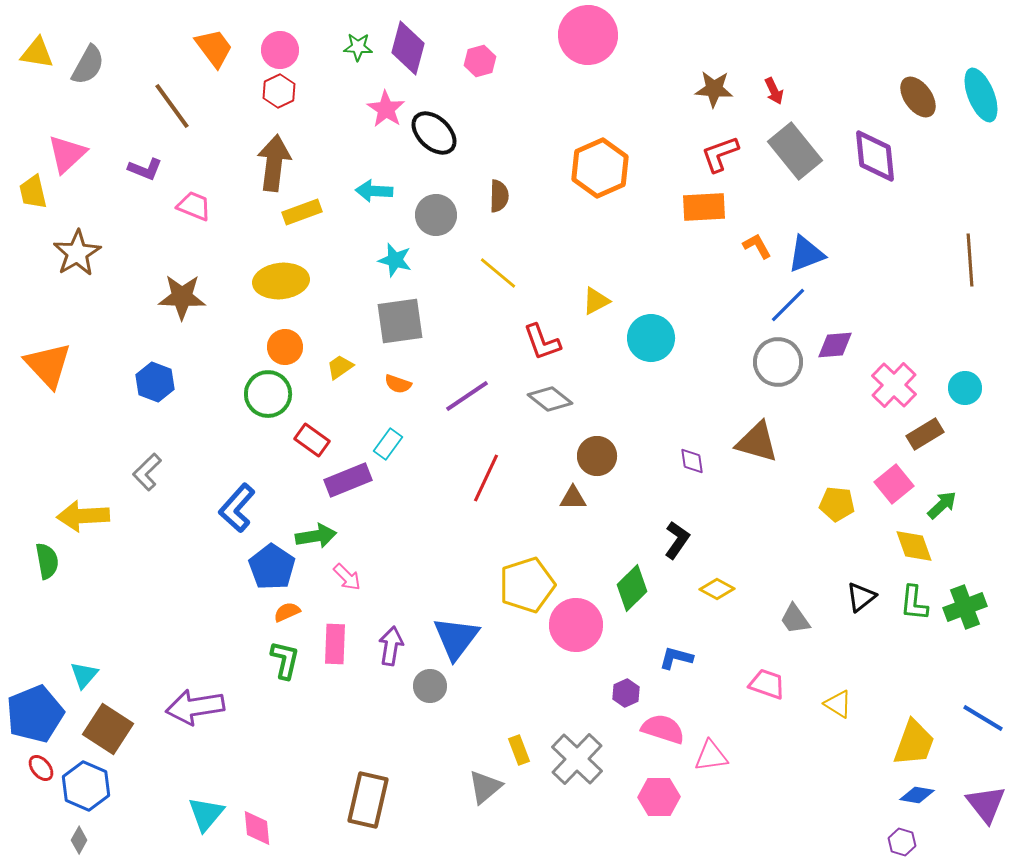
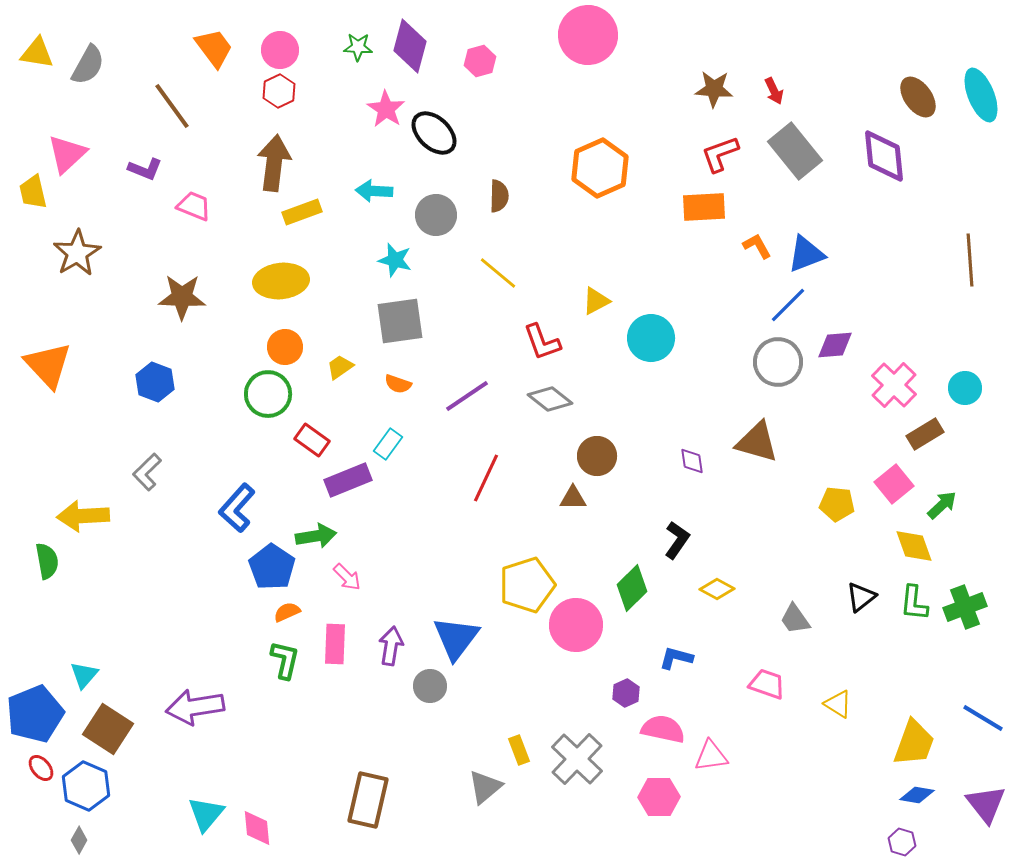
purple diamond at (408, 48): moved 2 px right, 2 px up
purple diamond at (875, 156): moved 9 px right
pink semicircle at (663, 729): rotated 6 degrees counterclockwise
